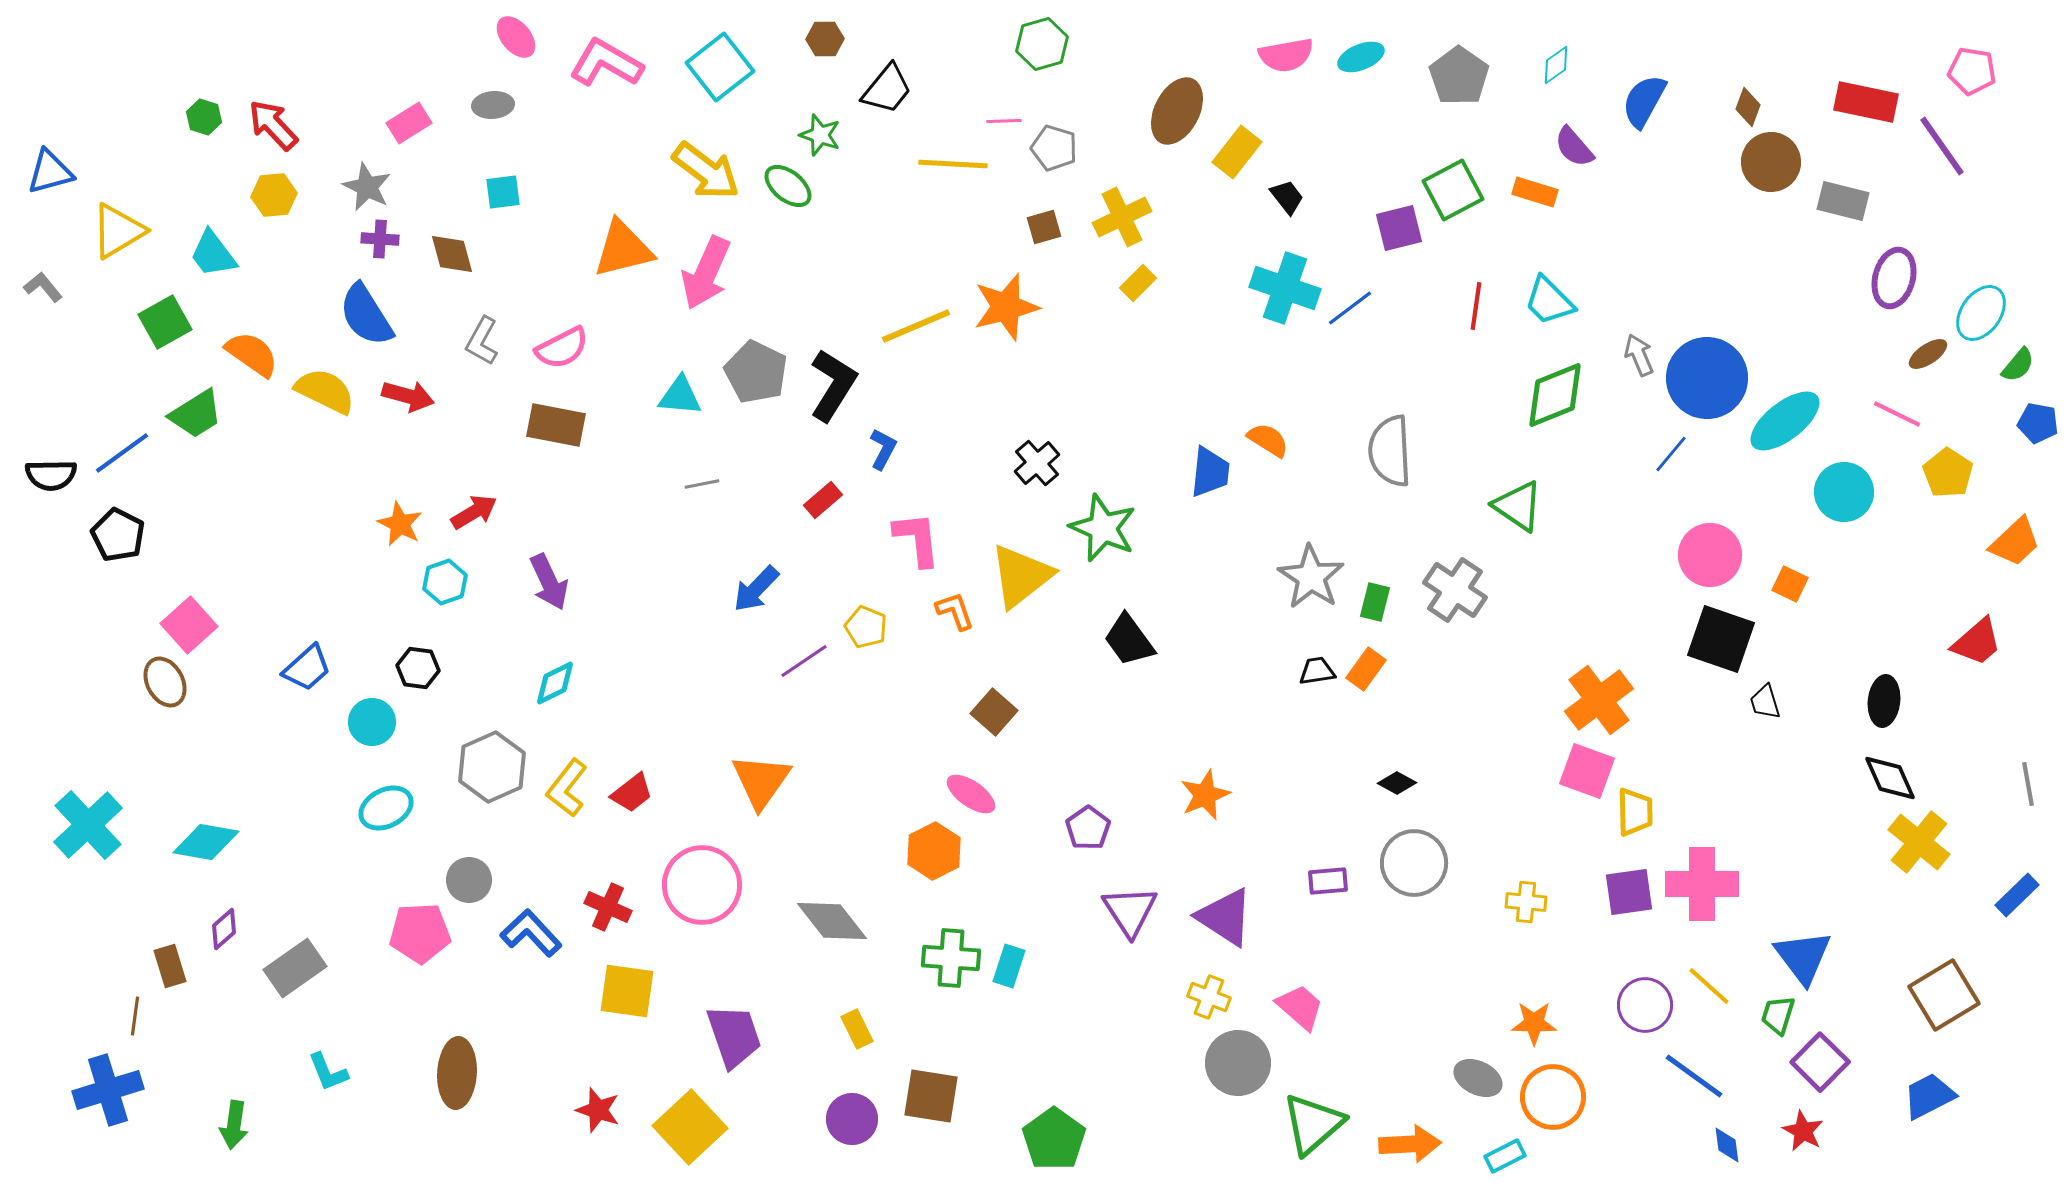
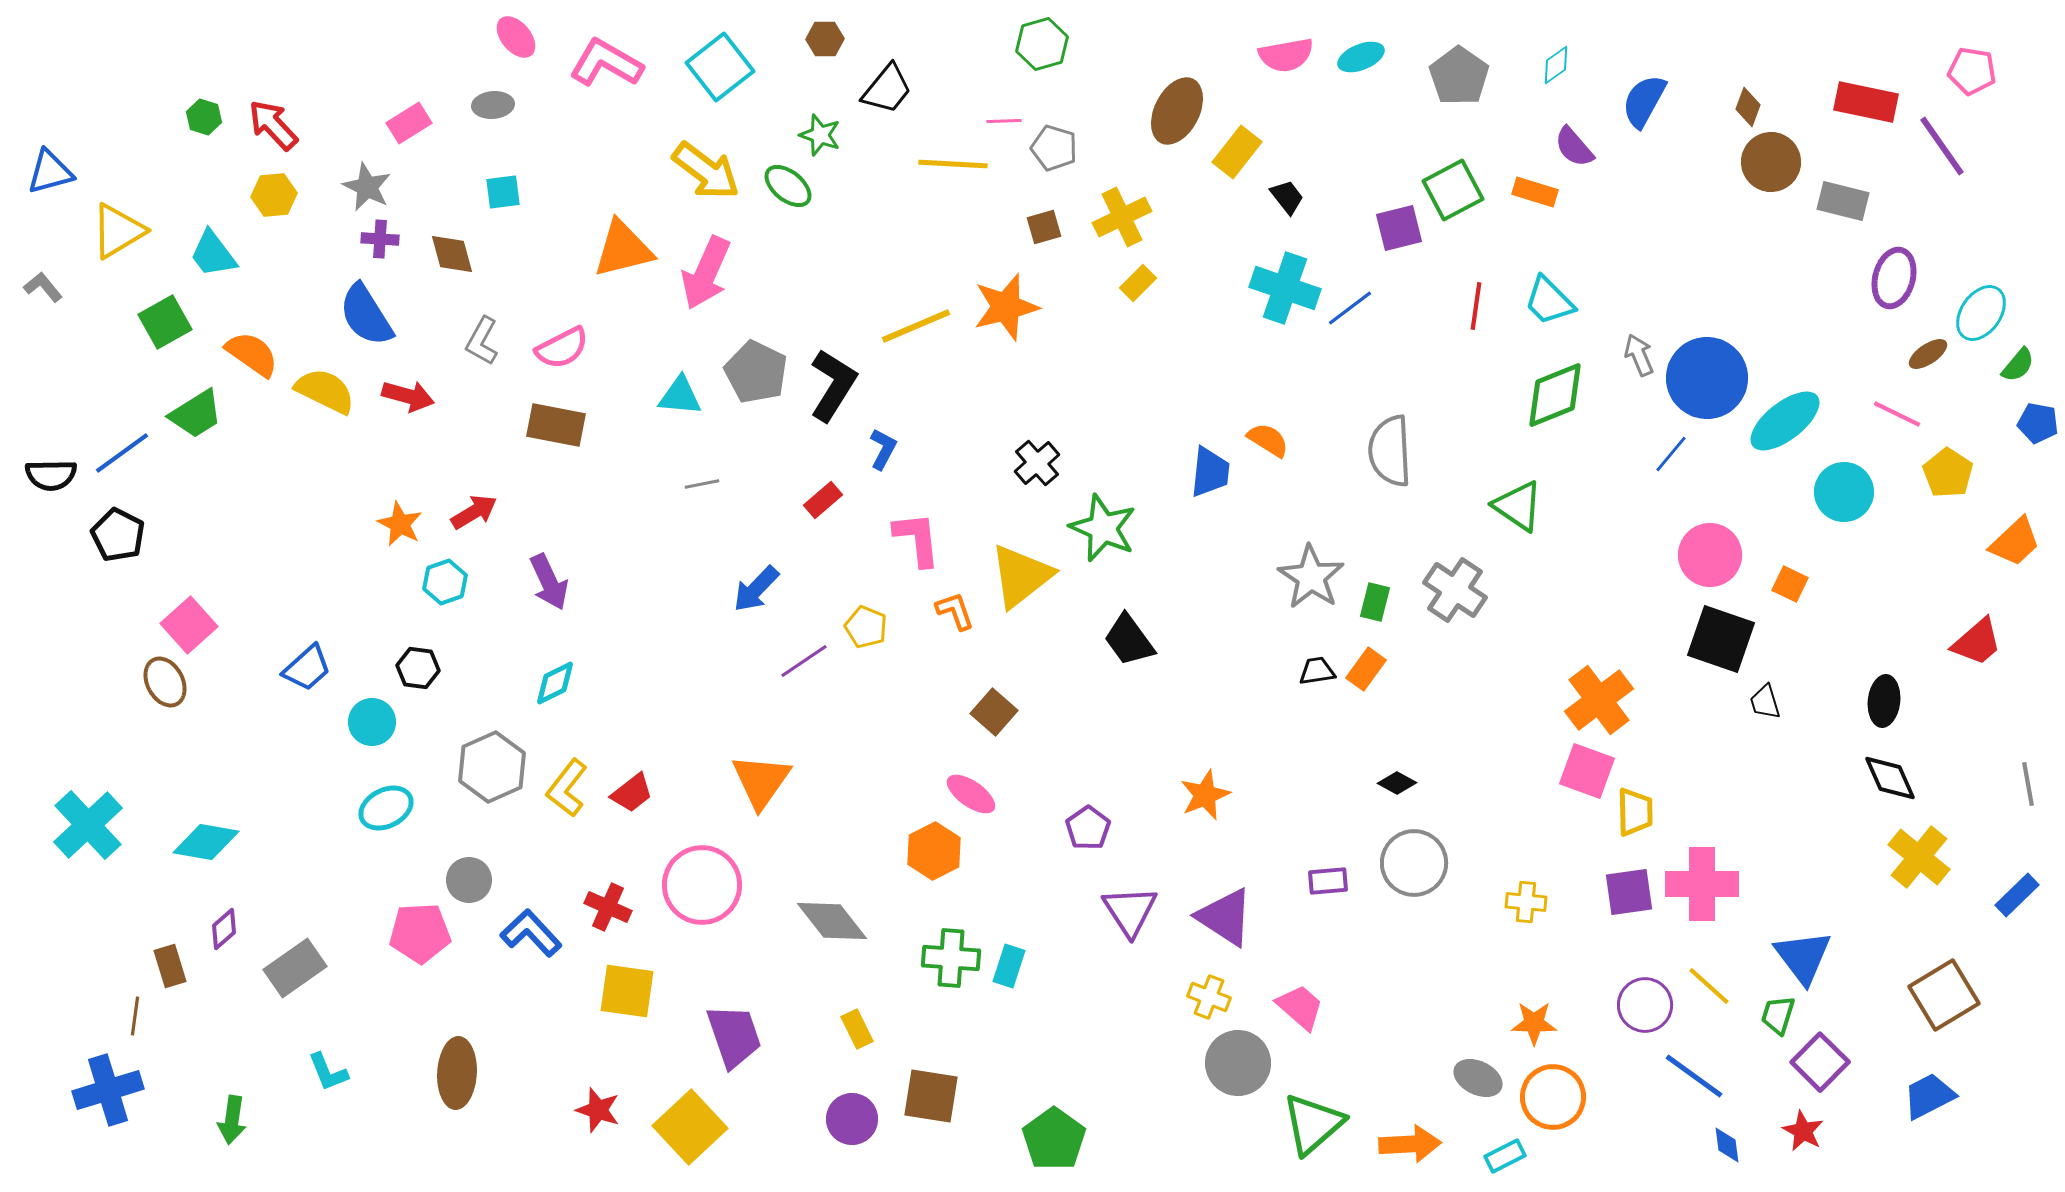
yellow cross at (1919, 842): moved 15 px down
green arrow at (234, 1125): moved 2 px left, 5 px up
